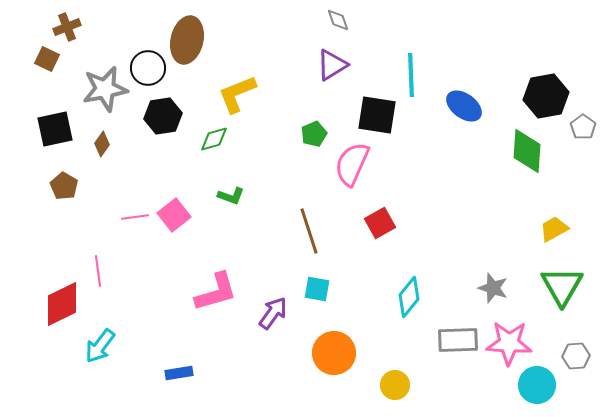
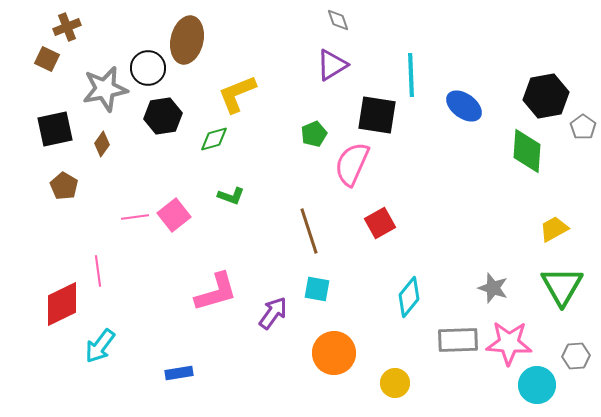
yellow circle at (395, 385): moved 2 px up
